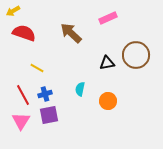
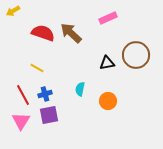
red semicircle: moved 19 px right
